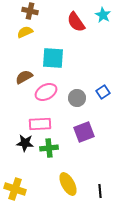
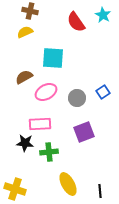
green cross: moved 4 px down
